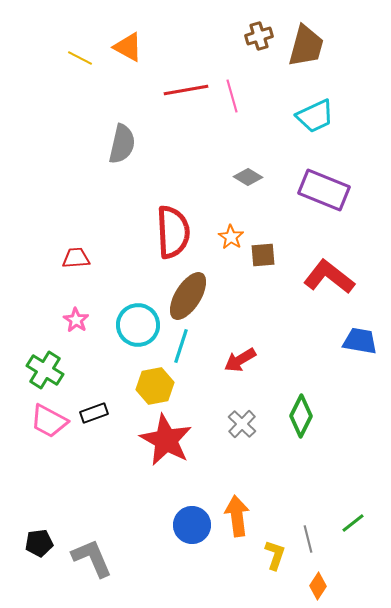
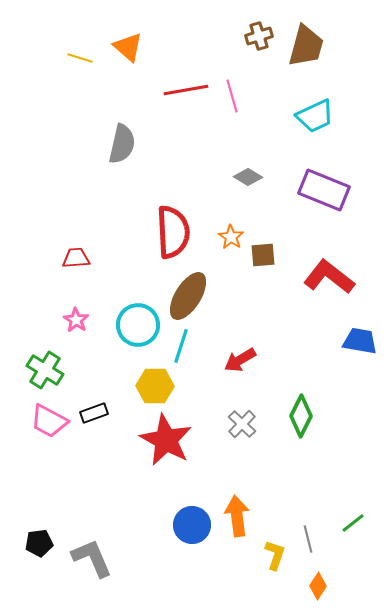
orange triangle: rotated 12 degrees clockwise
yellow line: rotated 10 degrees counterclockwise
yellow hexagon: rotated 12 degrees clockwise
